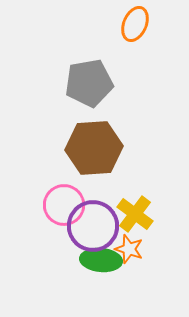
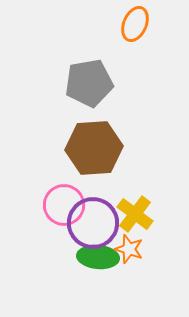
purple circle: moved 3 px up
green ellipse: moved 3 px left, 3 px up
